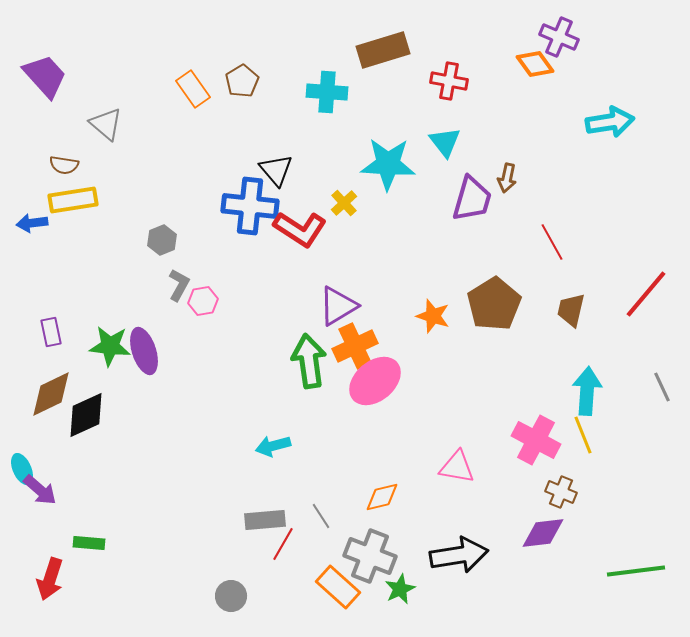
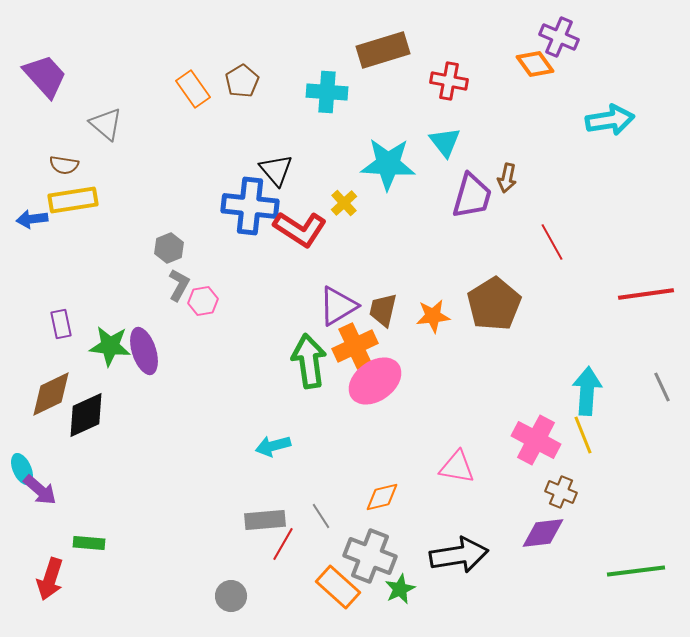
cyan arrow at (610, 122): moved 2 px up
purple trapezoid at (472, 199): moved 3 px up
blue arrow at (32, 223): moved 4 px up
gray hexagon at (162, 240): moved 7 px right, 8 px down
red line at (646, 294): rotated 42 degrees clockwise
brown trapezoid at (571, 310): moved 188 px left
orange star at (433, 316): rotated 24 degrees counterclockwise
purple rectangle at (51, 332): moved 10 px right, 8 px up
pink ellipse at (375, 381): rotated 4 degrees clockwise
